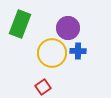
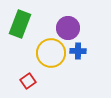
yellow circle: moved 1 px left
red square: moved 15 px left, 6 px up
